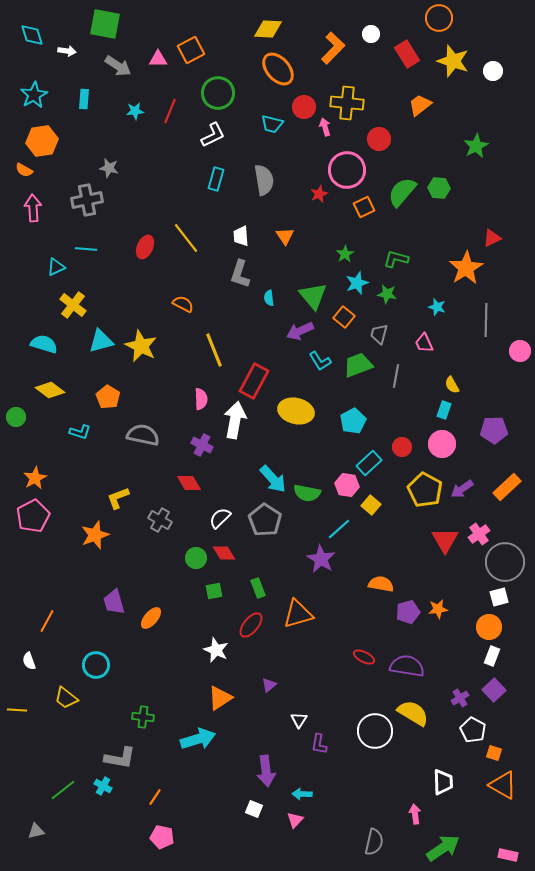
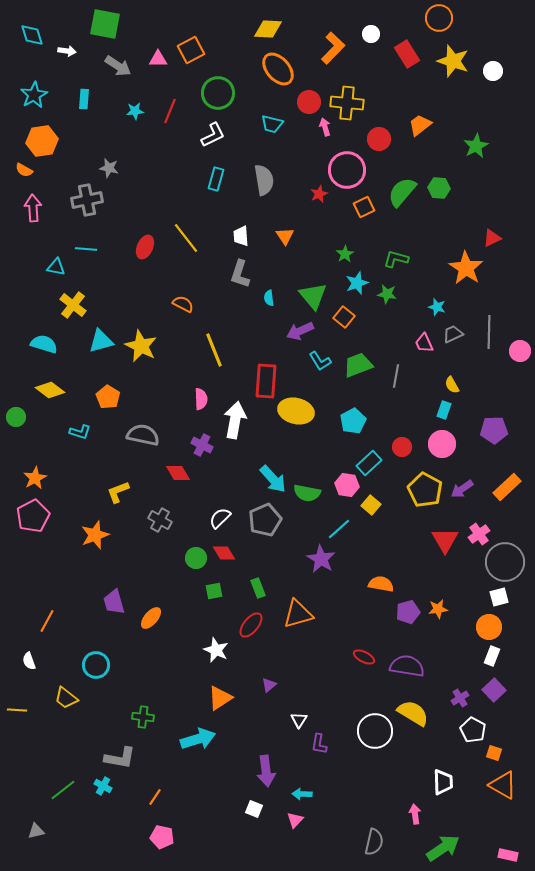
orange trapezoid at (420, 105): moved 20 px down
red circle at (304, 107): moved 5 px right, 5 px up
cyan triangle at (56, 267): rotated 36 degrees clockwise
orange star at (466, 268): rotated 8 degrees counterclockwise
gray line at (486, 320): moved 3 px right, 12 px down
gray trapezoid at (379, 334): moved 74 px right; rotated 50 degrees clockwise
red rectangle at (254, 381): moved 12 px right; rotated 24 degrees counterclockwise
red diamond at (189, 483): moved 11 px left, 10 px up
yellow L-shape at (118, 498): moved 6 px up
gray pentagon at (265, 520): rotated 16 degrees clockwise
